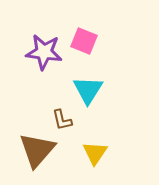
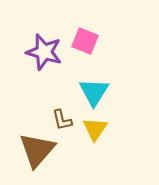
pink square: moved 1 px right
purple star: rotated 9 degrees clockwise
cyan triangle: moved 6 px right, 2 px down
yellow triangle: moved 24 px up
